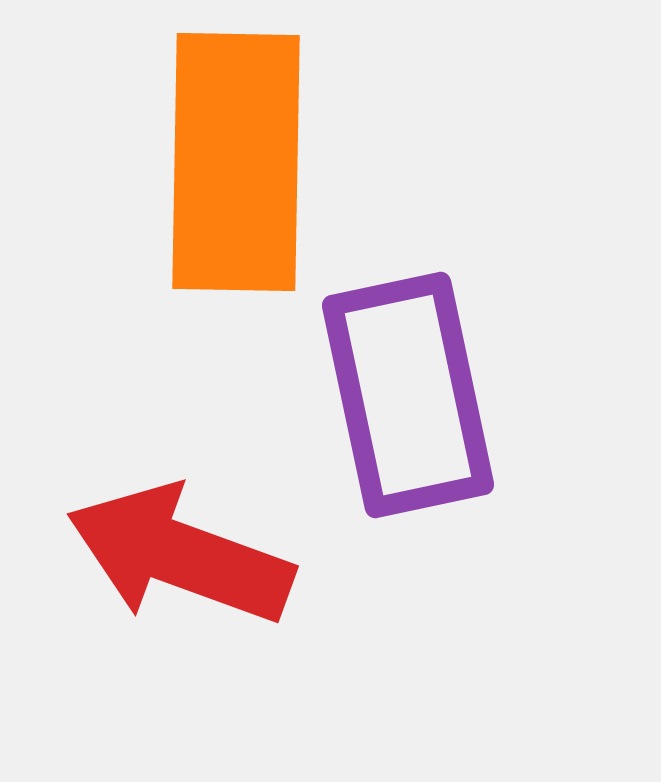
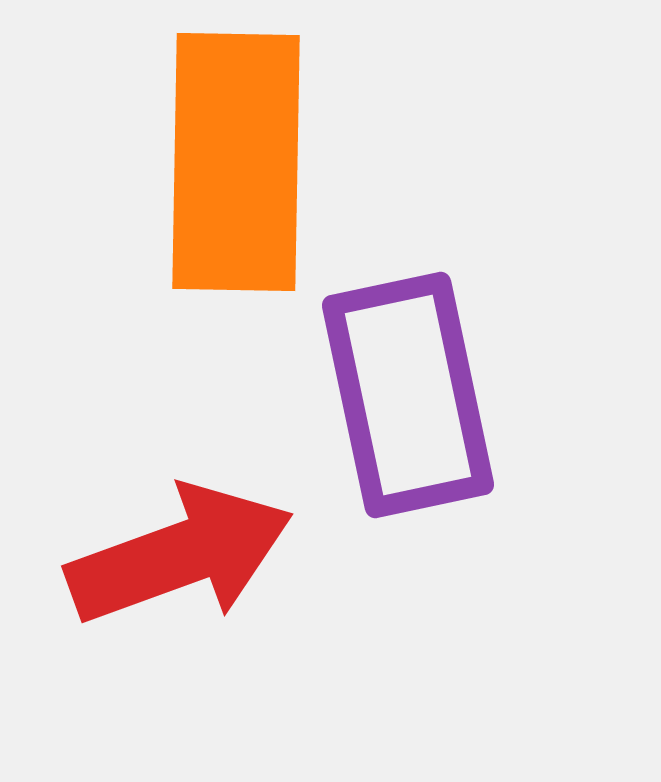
red arrow: rotated 140 degrees clockwise
